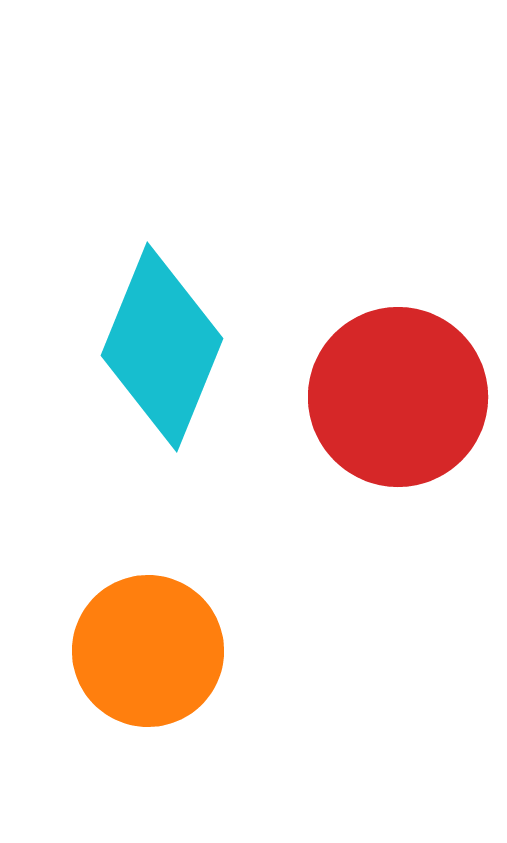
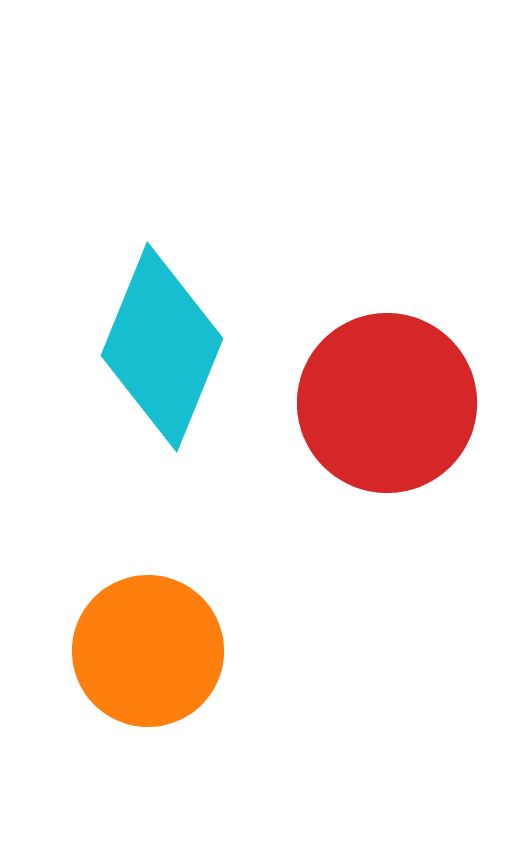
red circle: moved 11 px left, 6 px down
